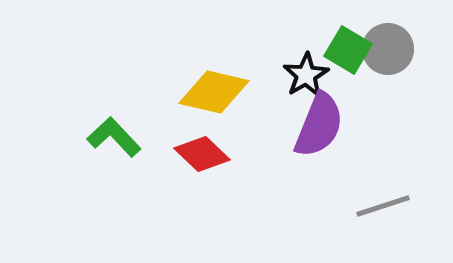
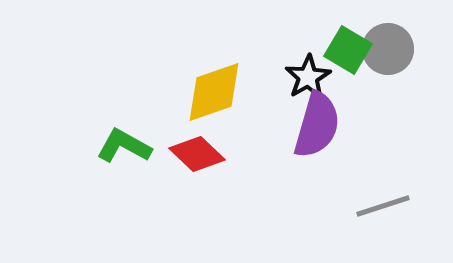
black star: moved 2 px right, 2 px down
yellow diamond: rotated 32 degrees counterclockwise
purple semicircle: moved 2 px left; rotated 6 degrees counterclockwise
green L-shape: moved 10 px right, 9 px down; rotated 18 degrees counterclockwise
red diamond: moved 5 px left
